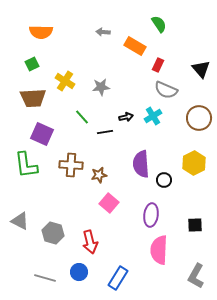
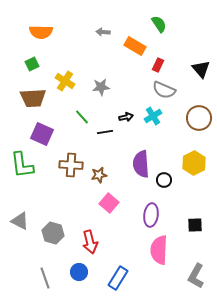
gray semicircle: moved 2 px left
green L-shape: moved 4 px left
gray line: rotated 55 degrees clockwise
